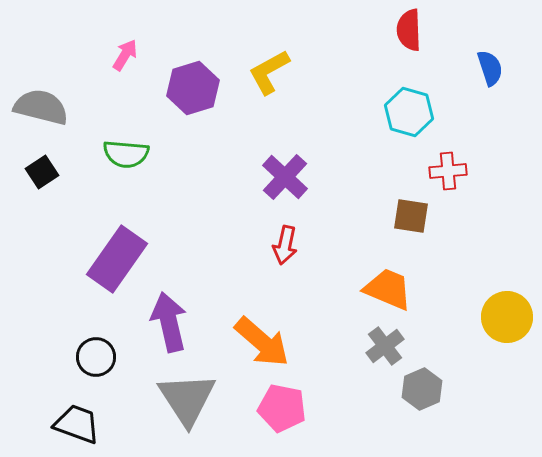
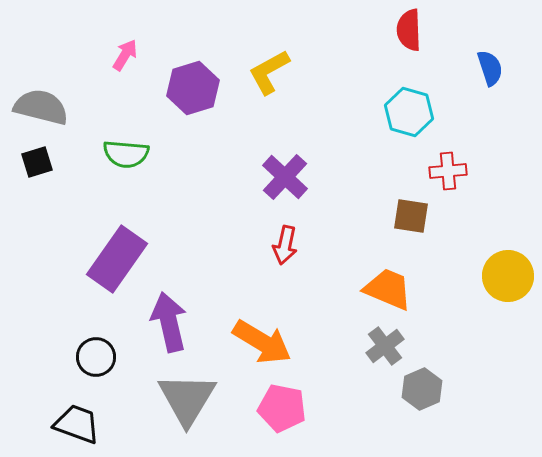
black square: moved 5 px left, 10 px up; rotated 16 degrees clockwise
yellow circle: moved 1 px right, 41 px up
orange arrow: rotated 10 degrees counterclockwise
gray triangle: rotated 4 degrees clockwise
